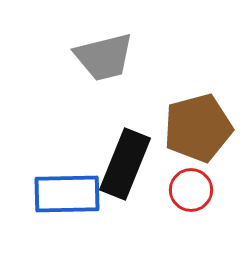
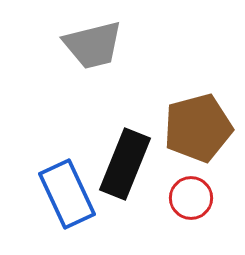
gray trapezoid: moved 11 px left, 12 px up
red circle: moved 8 px down
blue rectangle: rotated 66 degrees clockwise
